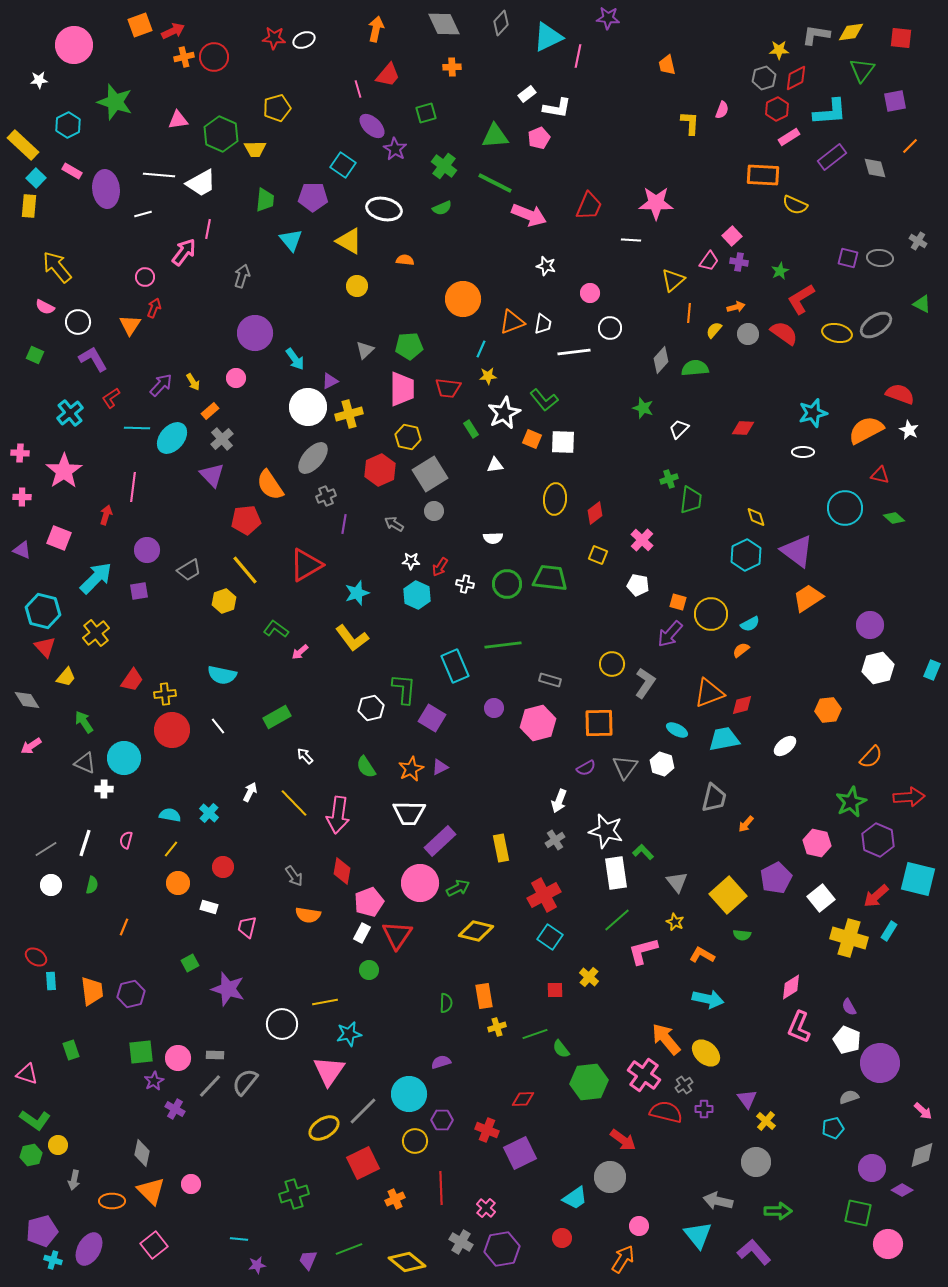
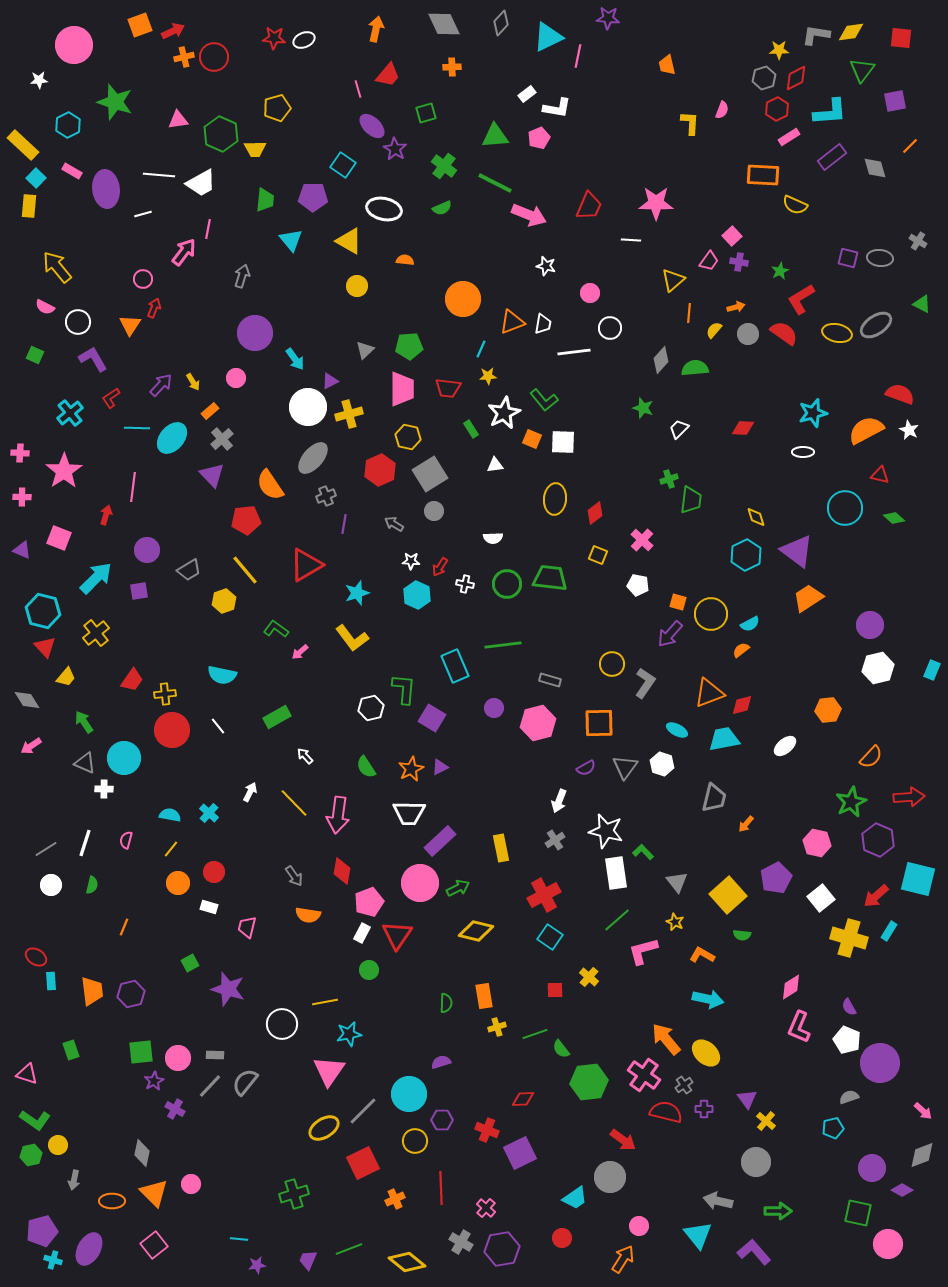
pink circle at (145, 277): moved 2 px left, 2 px down
red circle at (223, 867): moved 9 px left, 5 px down
orange triangle at (151, 1191): moved 3 px right, 2 px down
